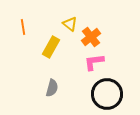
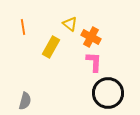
orange cross: rotated 24 degrees counterclockwise
pink L-shape: rotated 100 degrees clockwise
gray semicircle: moved 27 px left, 13 px down
black circle: moved 1 px right, 1 px up
